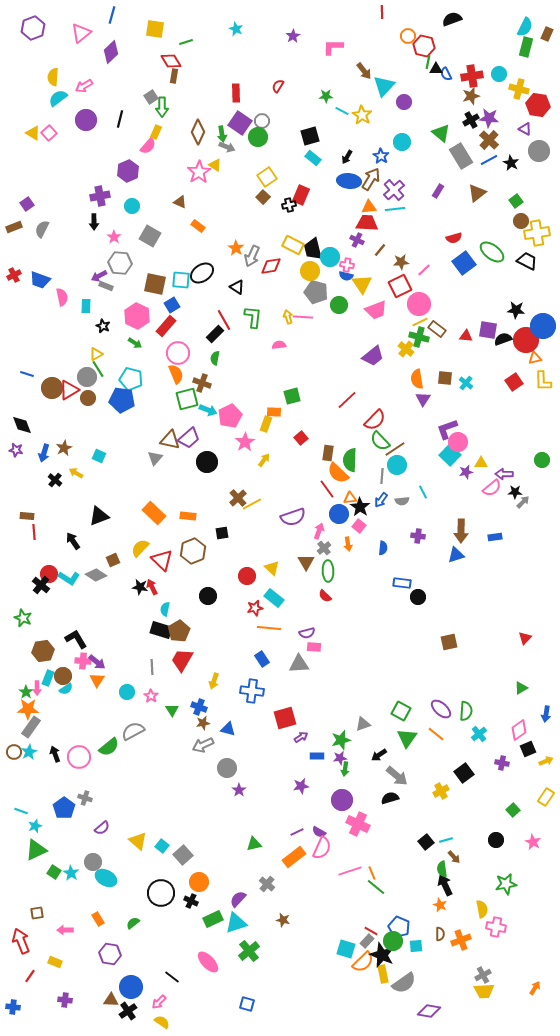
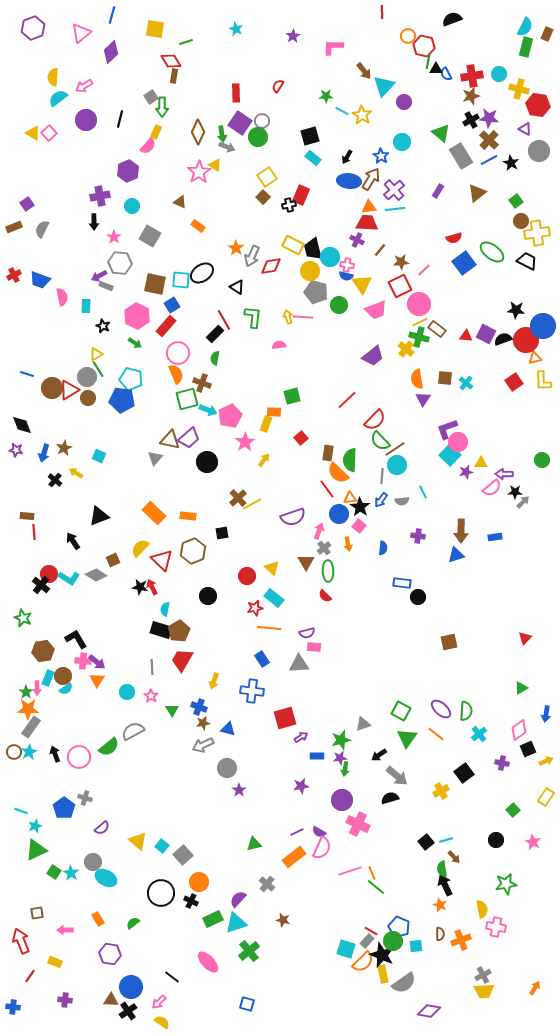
purple square at (488, 330): moved 2 px left, 4 px down; rotated 18 degrees clockwise
